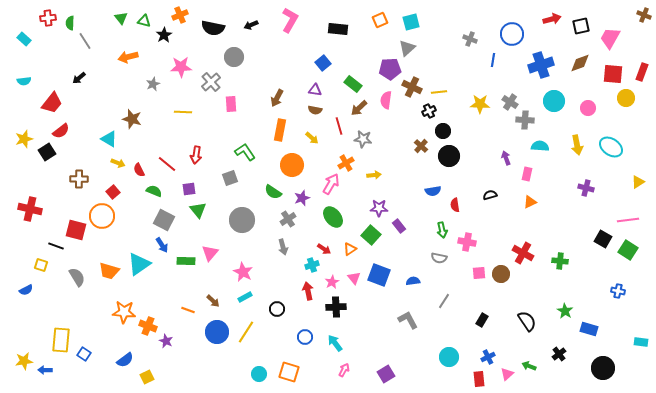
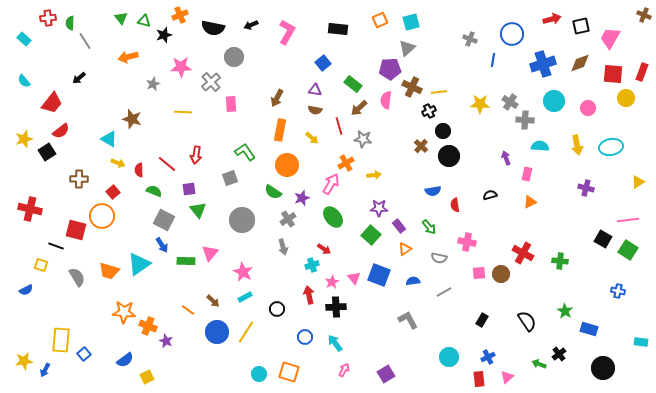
pink L-shape at (290, 20): moved 3 px left, 12 px down
black star at (164, 35): rotated 14 degrees clockwise
blue cross at (541, 65): moved 2 px right, 1 px up
cyan semicircle at (24, 81): rotated 56 degrees clockwise
cyan ellipse at (611, 147): rotated 45 degrees counterclockwise
orange circle at (292, 165): moved 5 px left
red semicircle at (139, 170): rotated 24 degrees clockwise
green arrow at (442, 230): moved 13 px left, 3 px up; rotated 28 degrees counterclockwise
orange triangle at (350, 249): moved 55 px right
red arrow at (308, 291): moved 1 px right, 4 px down
gray line at (444, 301): moved 9 px up; rotated 28 degrees clockwise
orange line at (188, 310): rotated 16 degrees clockwise
blue square at (84, 354): rotated 16 degrees clockwise
green arrow at (529, 366): moved 10 px right, 2 px up
blue arrow at (45, 370): rotated 64 degrees counterclockwise
pink triangle at (507, 374): moved 3 px down
